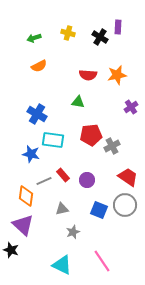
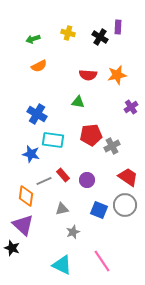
green arrow: moved 1 px left, 1 px down
black star: moved 1 px right, 2 px up
